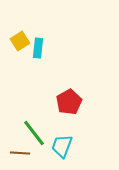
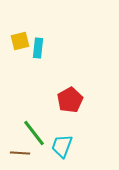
yellow square: rotated 18 degrees clockwise
red pentagon: moved 1 px right, 2 px up
